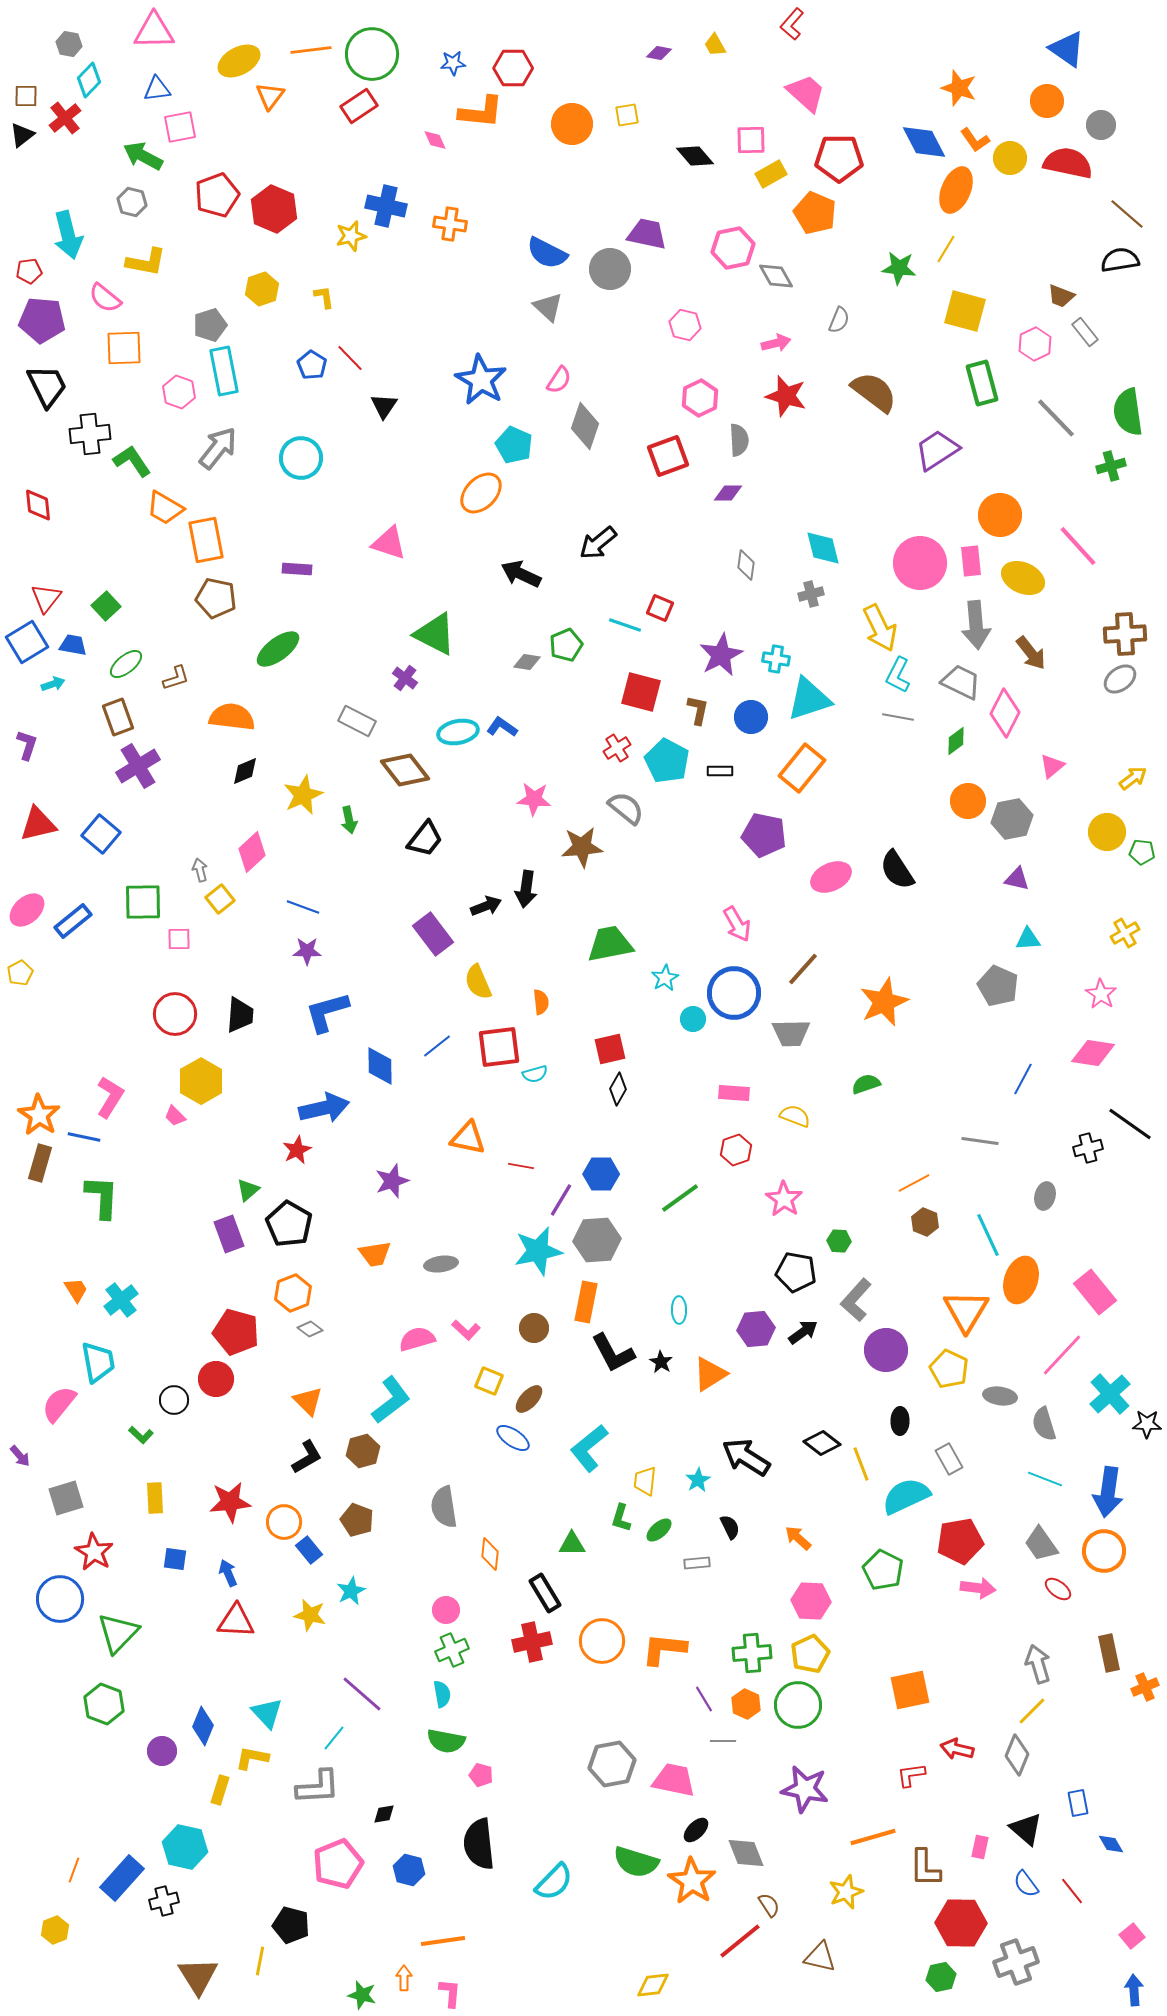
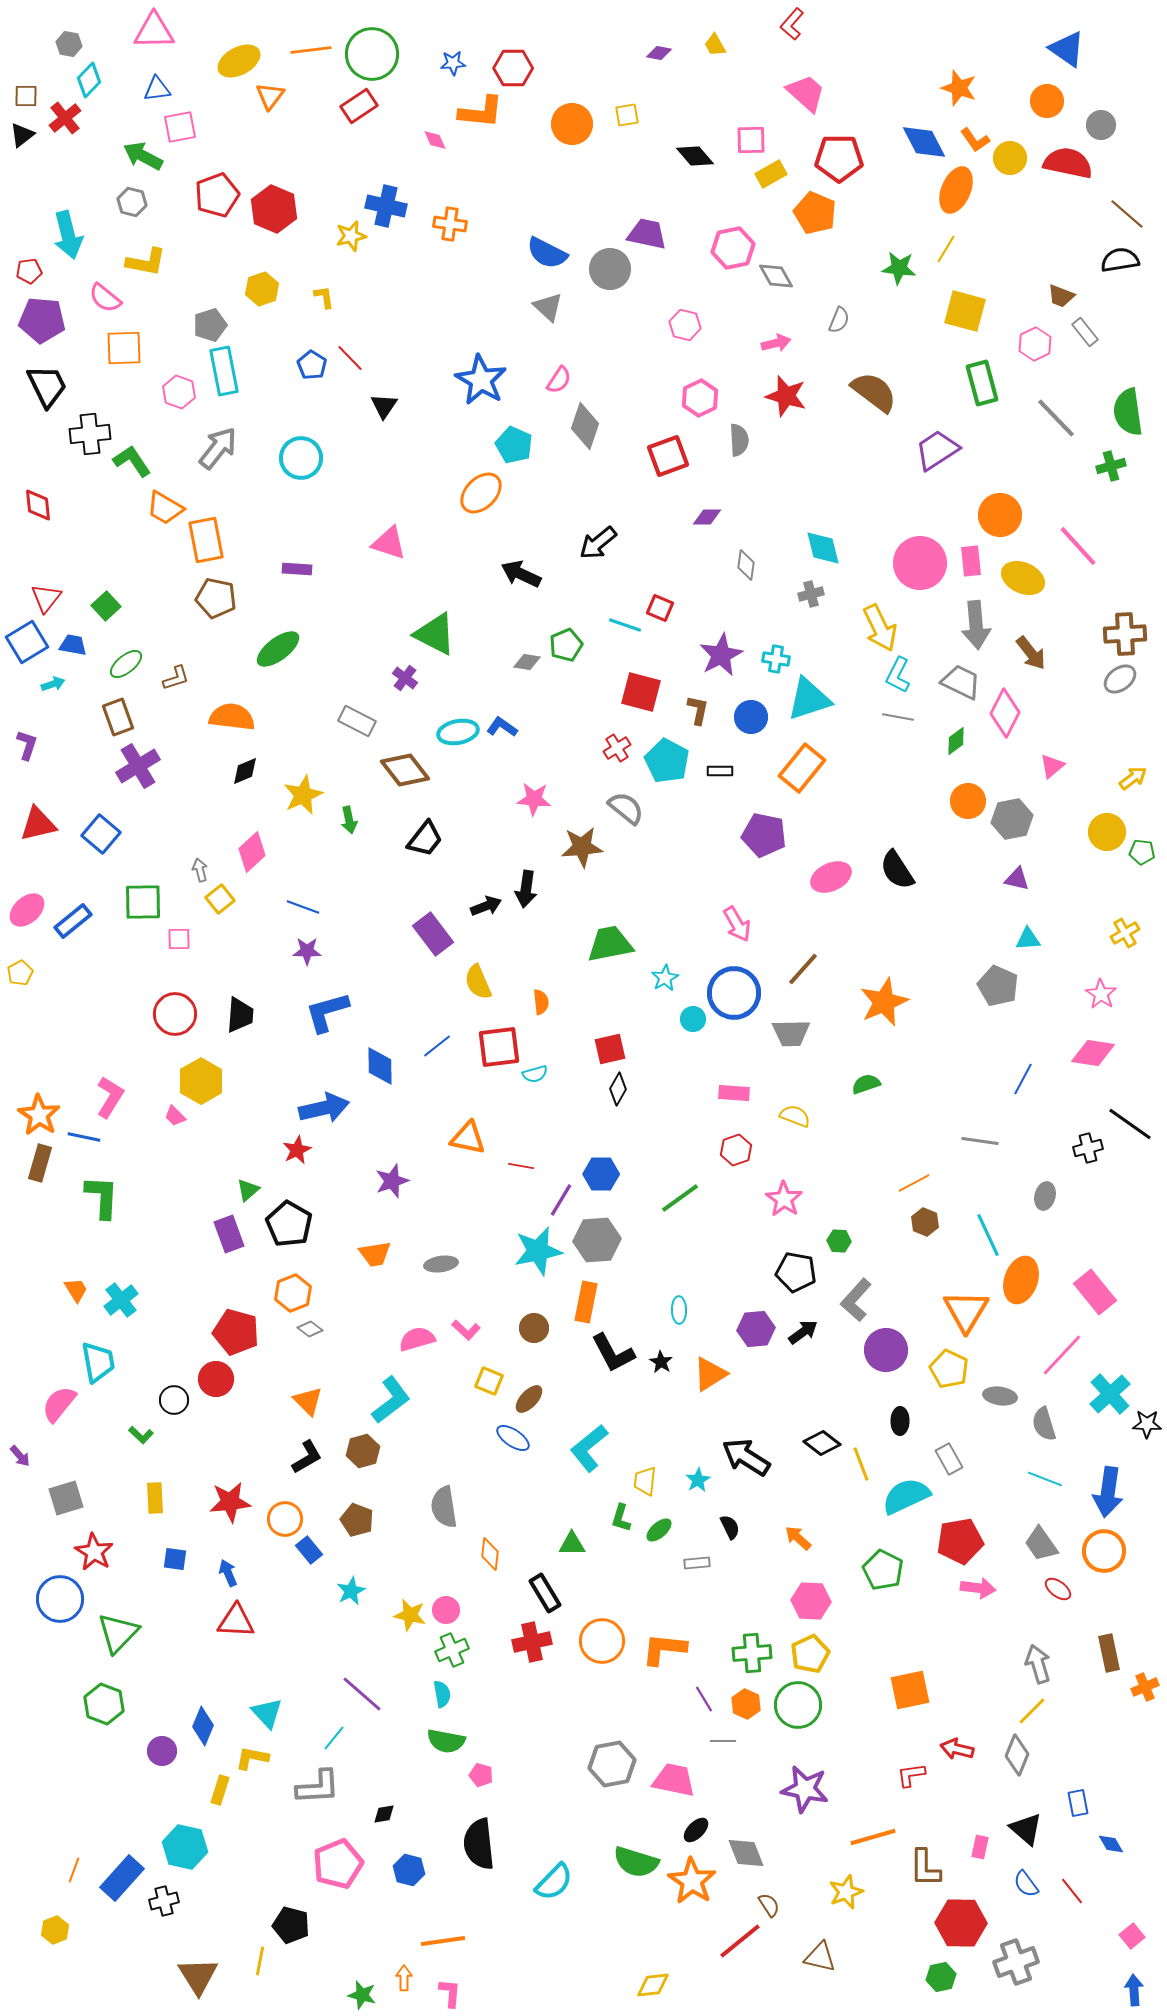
purple diamond at (728, 493): moved 21 px left, 24 px down
orange circle at (284, 1522): moved 1 px right, 3 px up
yellow star at (310, 1615): moved 100 px right
